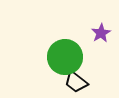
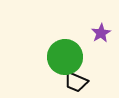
black trapezoid: rotated 15 degrees counterclockwise
